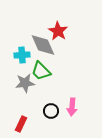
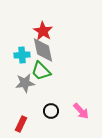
red star: moved 15 px left
gray diamond: moved 5 px down; rotated 12 degrees clockwise
pink arrow: moved 9 px right, 4 px down; rotated 48 degrees counterclockwise
